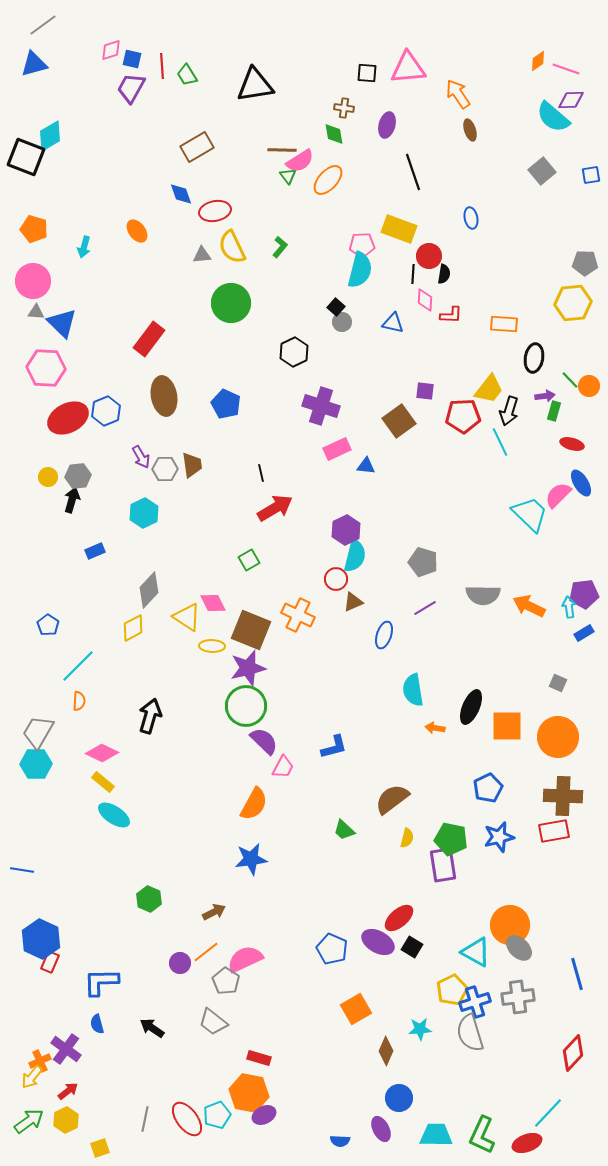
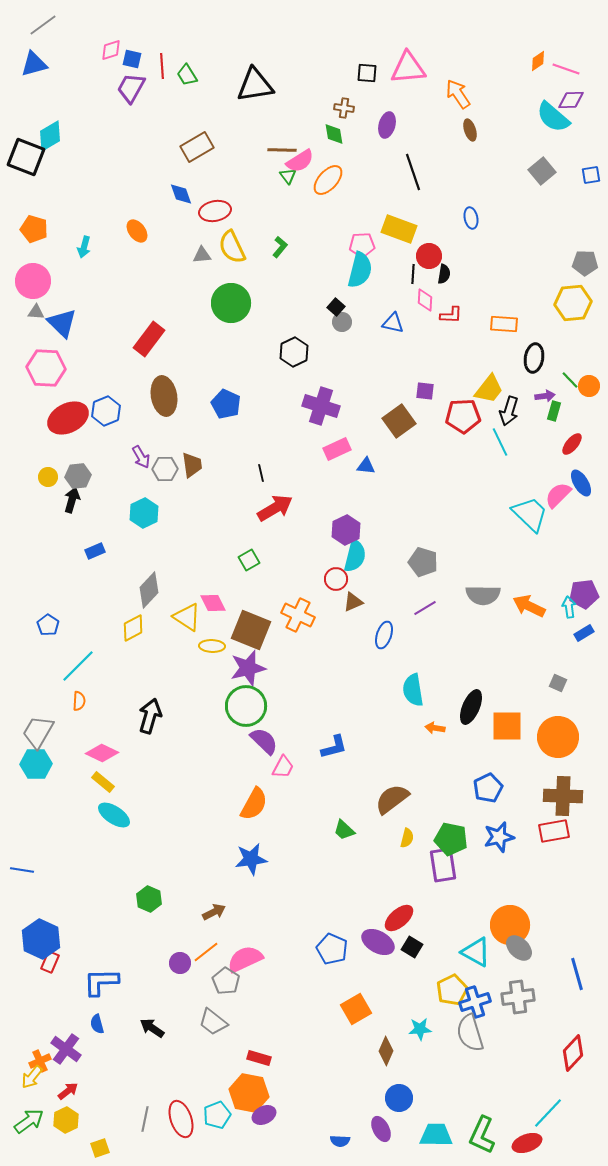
red ellipse at (572, 444): rotated 65 degrees counterclockwise
red ellipse at (187, 1119): moved 6 px left; rotated 18 degrees clockwise
